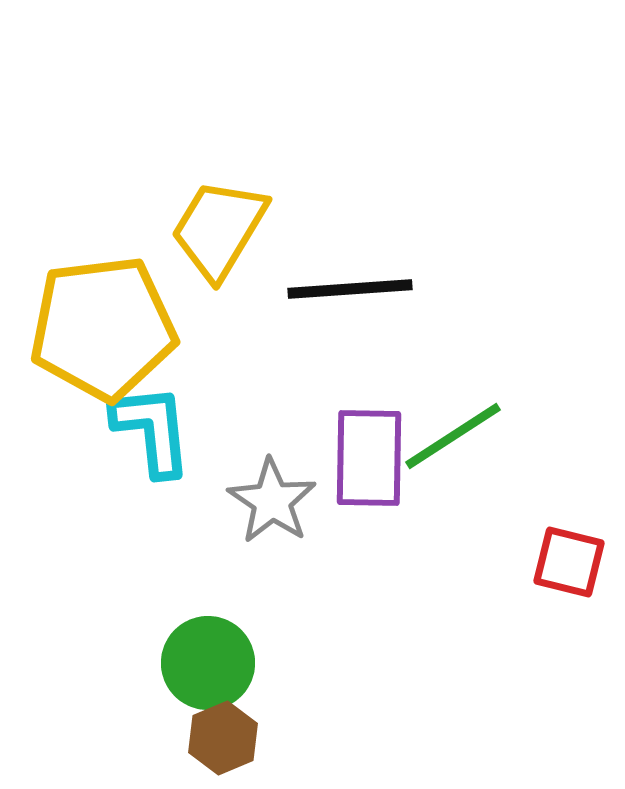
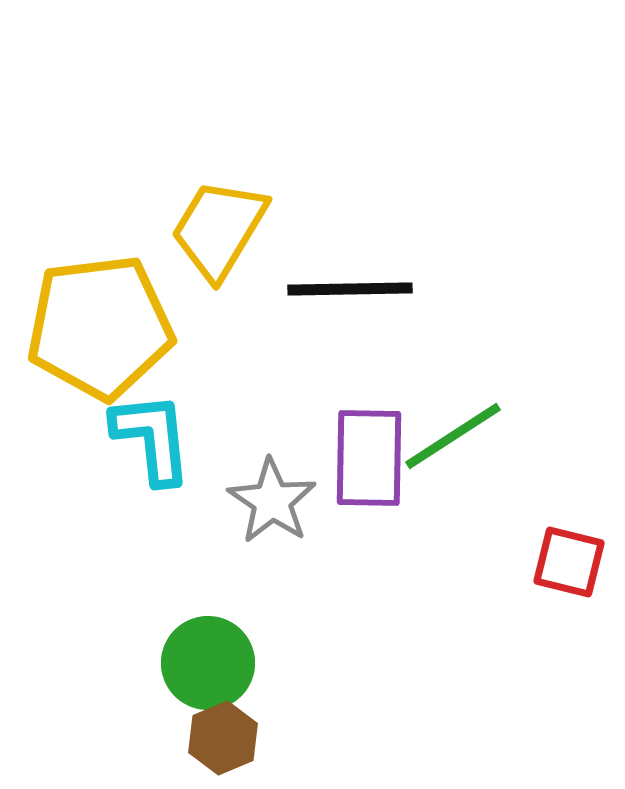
black line: rotated 3 degrees clockwise
yellow pentagon: moved 3 px left, 1 px up
cyan L-shape: moved 8 px down
